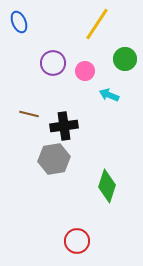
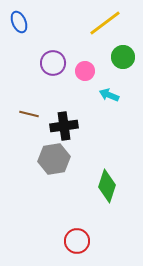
yellow line: moved 8 px right, 1 px up; rotated 20 degrees clockwise
green circle: moved 2 px left, 2 px up
